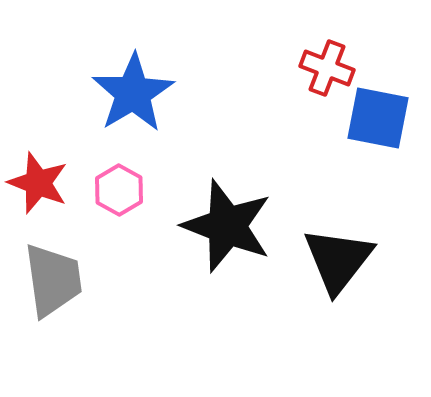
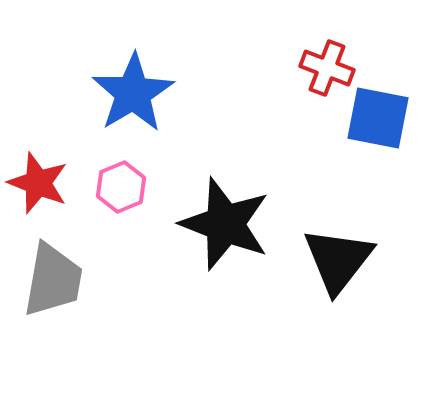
pink hexagon: moved 2 px right, 3 px up; rotated 9 degrees clockwise
black star: moved 2 px left, 2 px up
gray trapezoid: rotated 18 degrees clockwise
